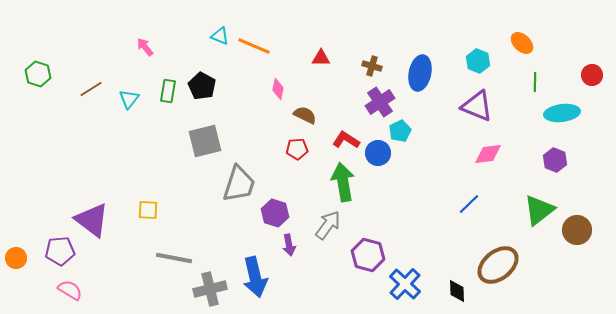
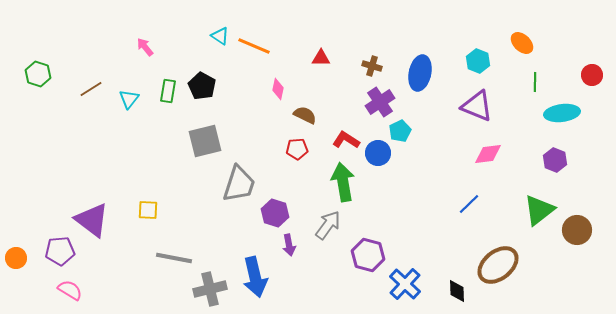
cyan triangle at (220, 36): rotated 12 degrees clockwise
